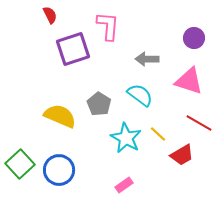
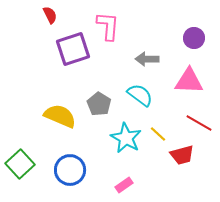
pink triangle: rotated 16 degrees counterclockwise
red trapezoid: rotated 15 degrees clockwise
blue circle: moved 11 px right
